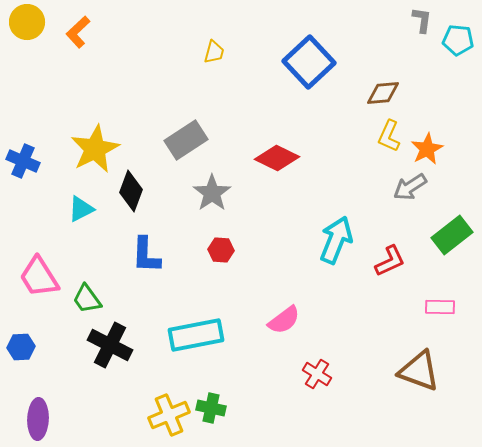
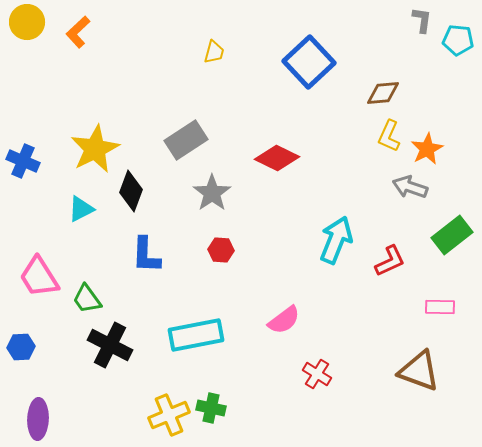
gray arrow: rotated 52 degrees clockwise
